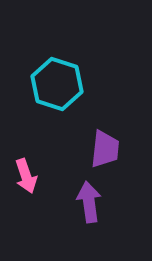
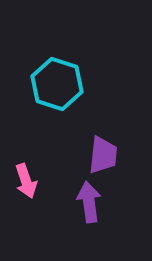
purple trapezoid: moved 2 px left, 6 px down
pink arrow: moved 5 px down
